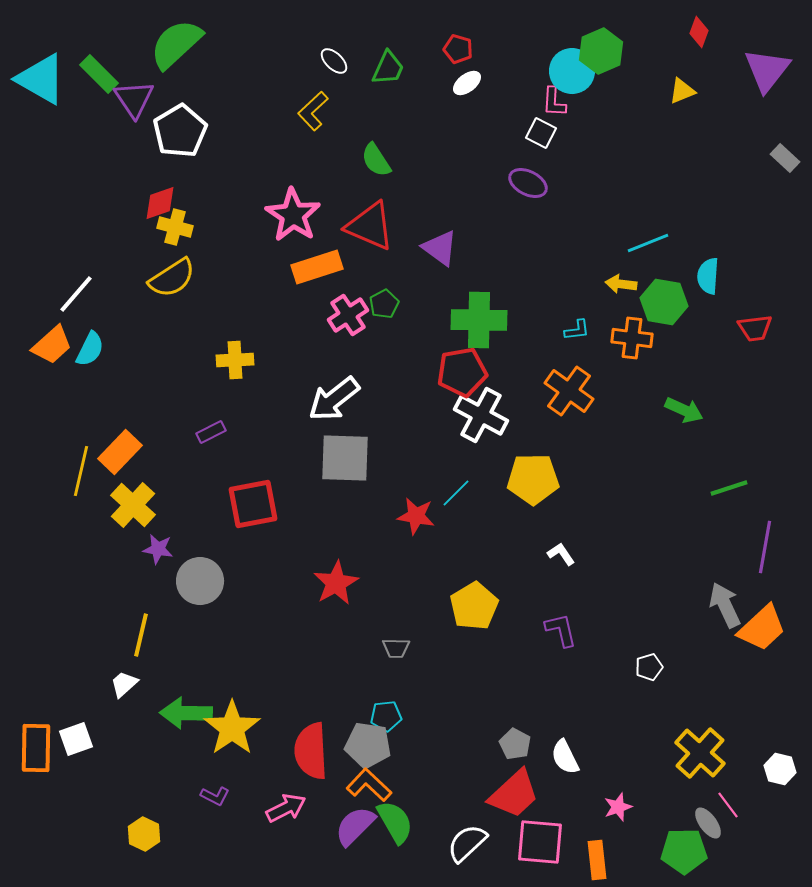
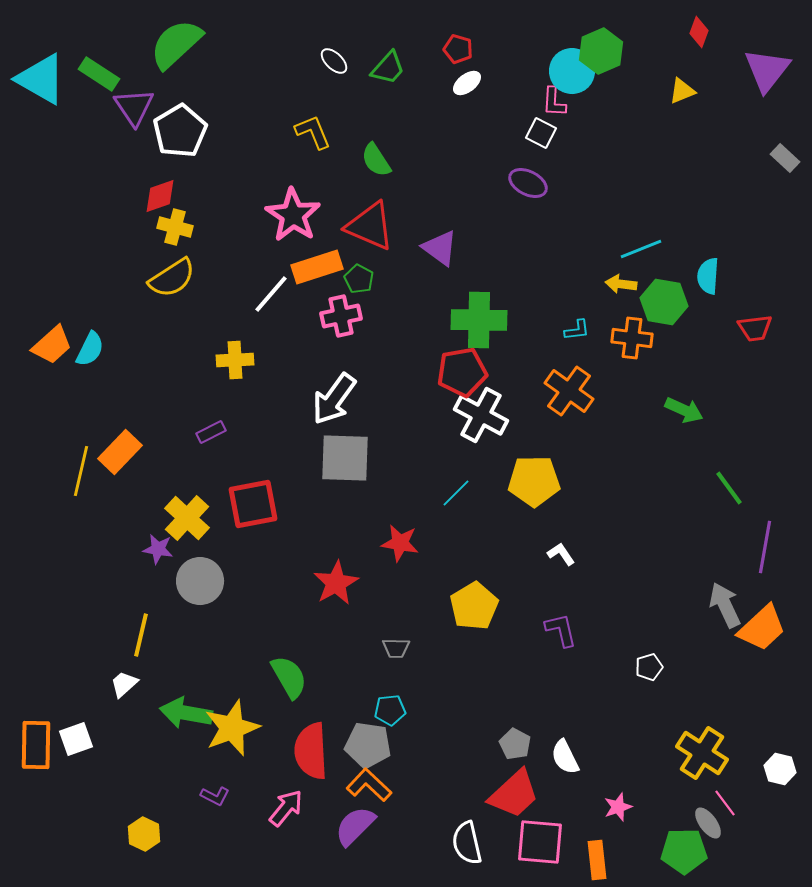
green trapezoid at (388, 68): rotated 18 degrees clockwise
green rectangle at (99, 74): rotated 12 degrees counterclockwise
purple triangle at (134, 99): moved 8 px down
yellow L-shape at (313, 111): moved 21 px down; rotated 111 degrees clockwise
red diamond at (160, 203): moved 7 px up
cyan line at (648, 243): moved 7 px left, 6 px down
white line at (76, 294): moved 195 px right
green pentagon at (384, 304): moved 25 px left, 25 px up; rotated 16 degrees counterclockwise
pink cross at (348, 315): moved 7 px left, 1 px down; rotated 21 degrees clockwise
white arrow at (334, 399): rotated 16 degrees counterclockwise
yellow pentagon at (533, 479): moved 1 px right, 2 px down
green line at (729, 488): rotated 72 degrees clockwise
yellow cross at (133, 505): moved 54 px right, 13 px down
red star at (416, 516): moved 16 px left, 27 px down
green arrow at (186, 713): rotated 9 degrees clockwise
cyan pentagon at (386, 716): moved 4 px right, 6 px up
yellow star at (232, 728): rotated 14 degrees clockwise
orange rectangle at (36, 748): moved 3 px up
yellow cross at (700, 753): moved 2 px right; rotated 9 degrees counterclockwise
pink line at (728, 805): moved 3 px left, 2 px up
pink arrow at (286, 808): rotated 24 degrees counterclockwise
green semicircle at (395, 822): moved 106 px left, 145 px up
white semicircle at (467, 843): rotated 60 degrees counterclockwise
